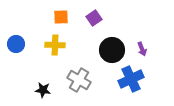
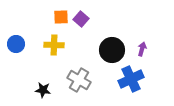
purple square: moved 13 px left, 1 px down; rotated 14 degrees counterclockwise
yellow cross: moved 1 px left
purple arrow: rotated 144 degrees counterclockwise
